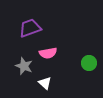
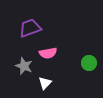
white triangle: rotated 32 degrees clockwise
